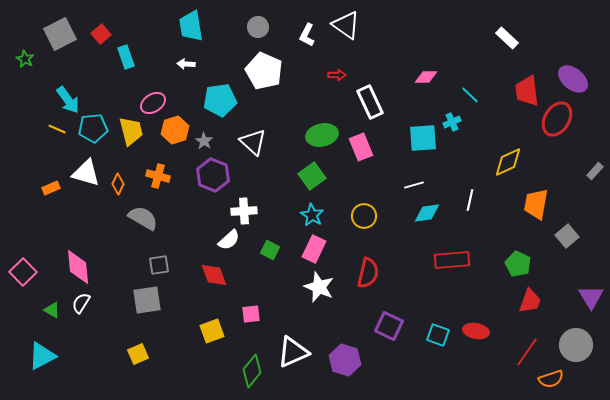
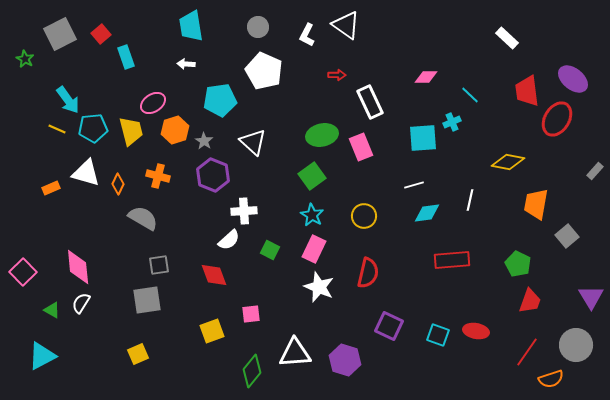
yellow diamond at (508, 162): rotated 36 degrees clockwise
white triangle at (293, 352): moved 2 px right, 1 px down; rotated 20 degrees clockwise
